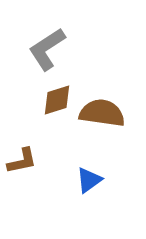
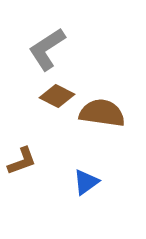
brown diamond: moved 4 px up; rotated 44 degrees clockwise
brown L-shape: rotated 8 degrees counterclockwise
blue triangle: moved 3 px left, 2 px down
